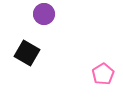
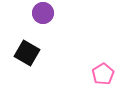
purple circle: moved 1 px left, 1 px up
